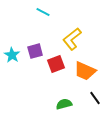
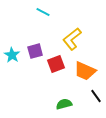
black line: moved 1 px right, 2 px up
